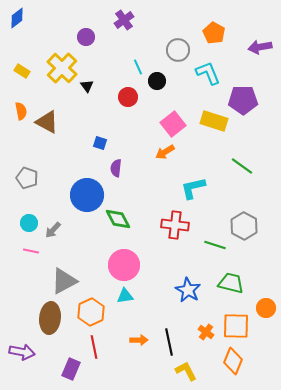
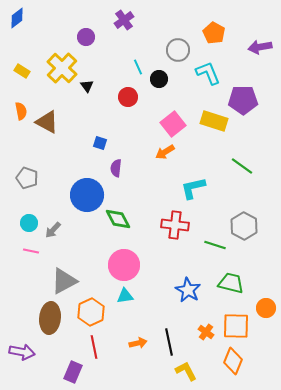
black circle at (157, 81): moved 2 px right, 2 px up
orange arrow at (139, 340): moved 1 px left, 3 px down; rotated 12 degrees counterclockwise
purple rectangle at (71, 369): moved 2 px right, 3 px down
